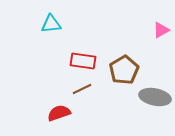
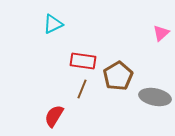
cyan triangle: moved 2 px right; rotated 20 degrees counterclockwise
pink triangle: moved 3 px down; rotated 12 degrees counterclockwise
brown pentagon: moved 6 px left, 6 px down
brown line: rotated 42 degrees counterclockwise
red semicircle: moved 5 px left, 3 px down; rotated 40 degrees counterclockwise
